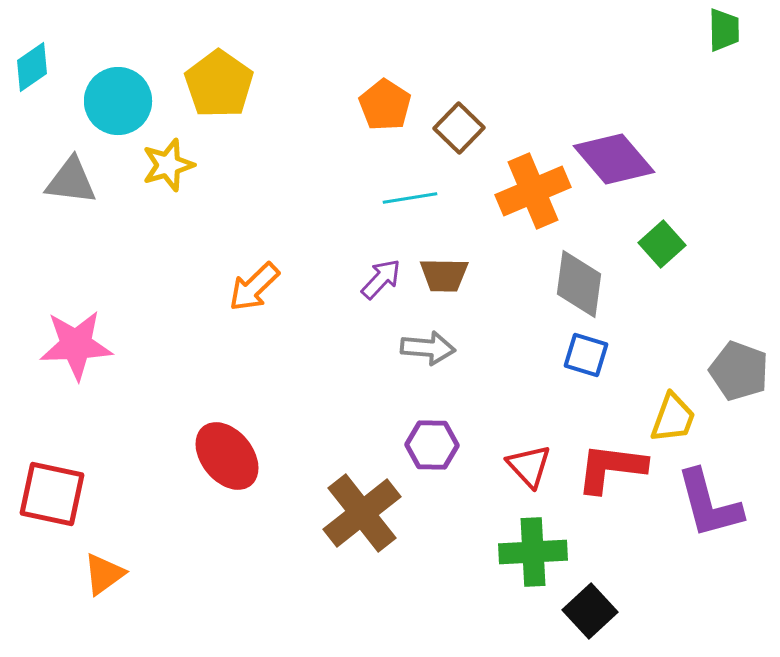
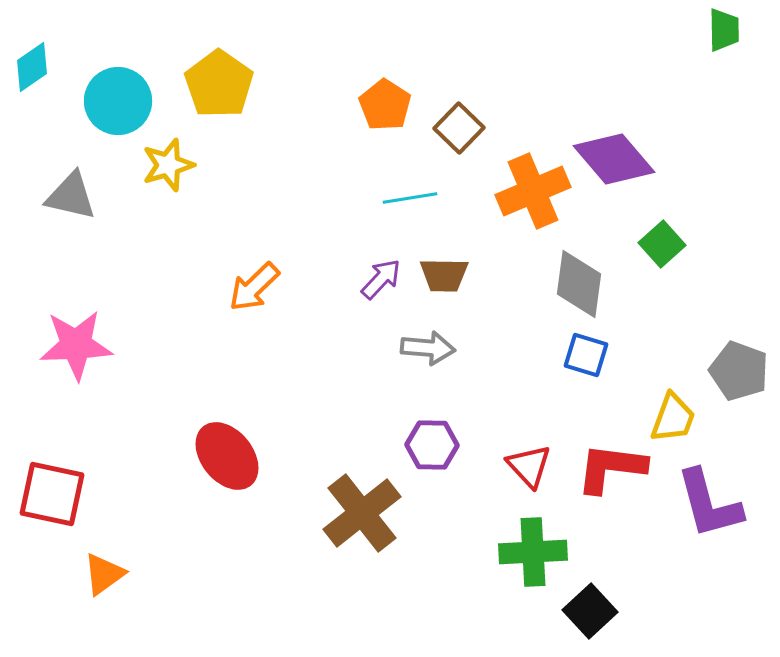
gray triangle: moved 15 px down; rotated 6 degrees clockwise
